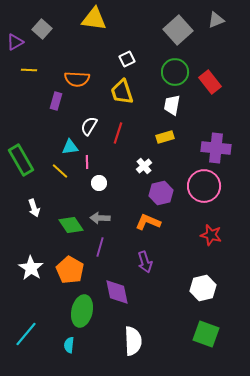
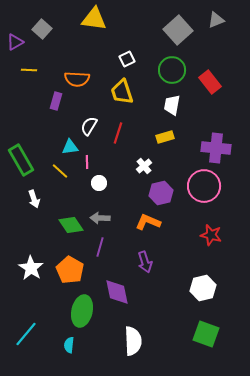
green circle at (175, 72): moved 3 px left, 2 px up
white arrow at (34, 208): moved 9 px up
